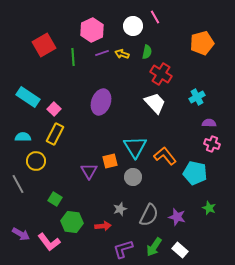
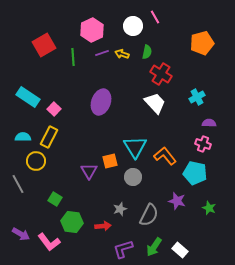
yellow rectangle: moved 6 px left, 3 px down
pink cross: moved 9 px left
purple star: moved 16 px up
